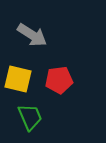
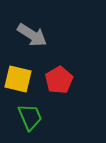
red pentagon: rotated 24 degrees counterclockwise
